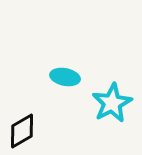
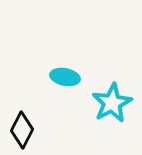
black diamond: moved 1 px up; rotated 33 degrees counterclockwise
